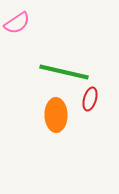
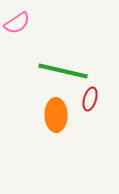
green line: moved 1 px left, 1 px up
